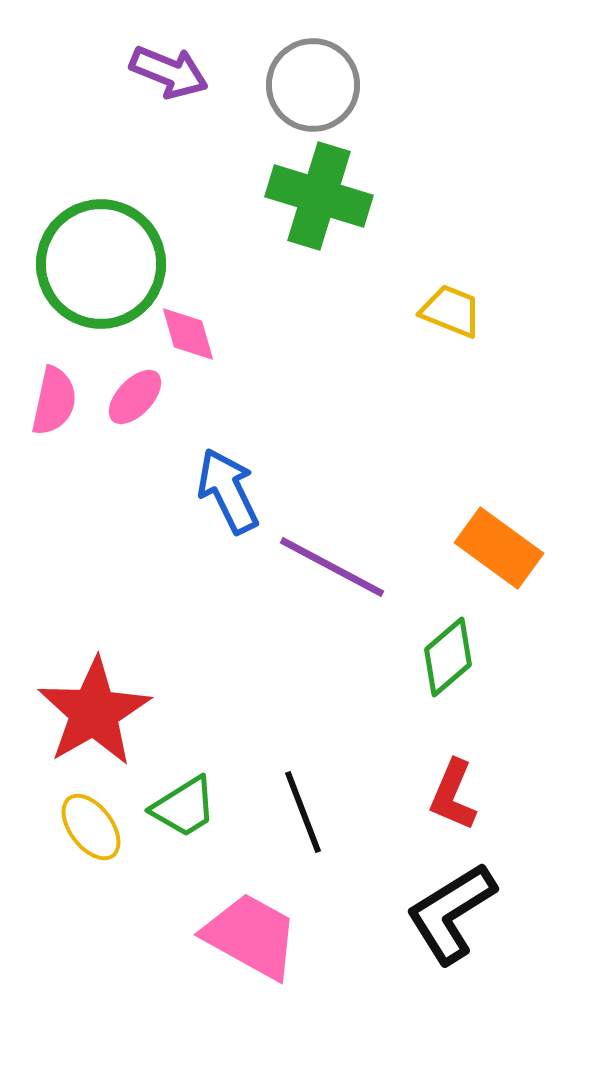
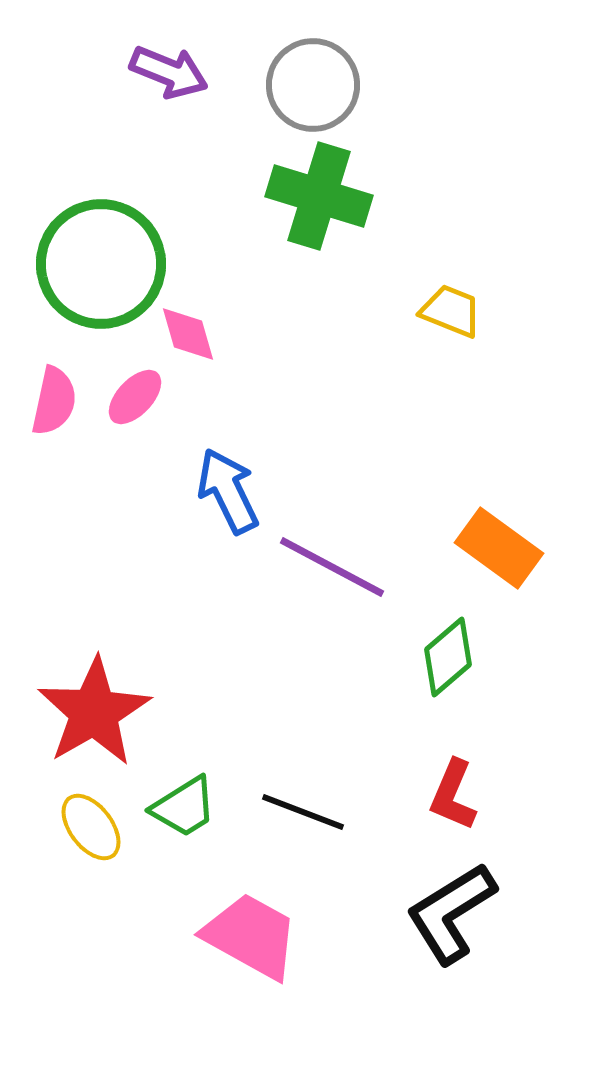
black line: rotated 48 degrees counterclockwise
